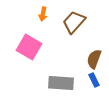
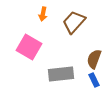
gray rectangle: moved 9 px up; rotated 10 degrees counterclockwise
